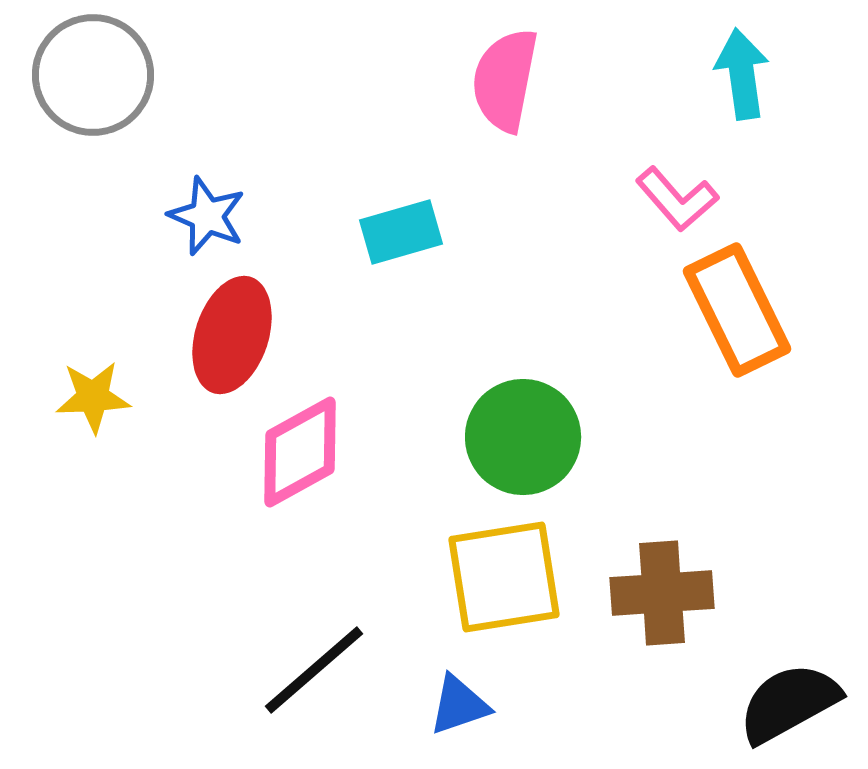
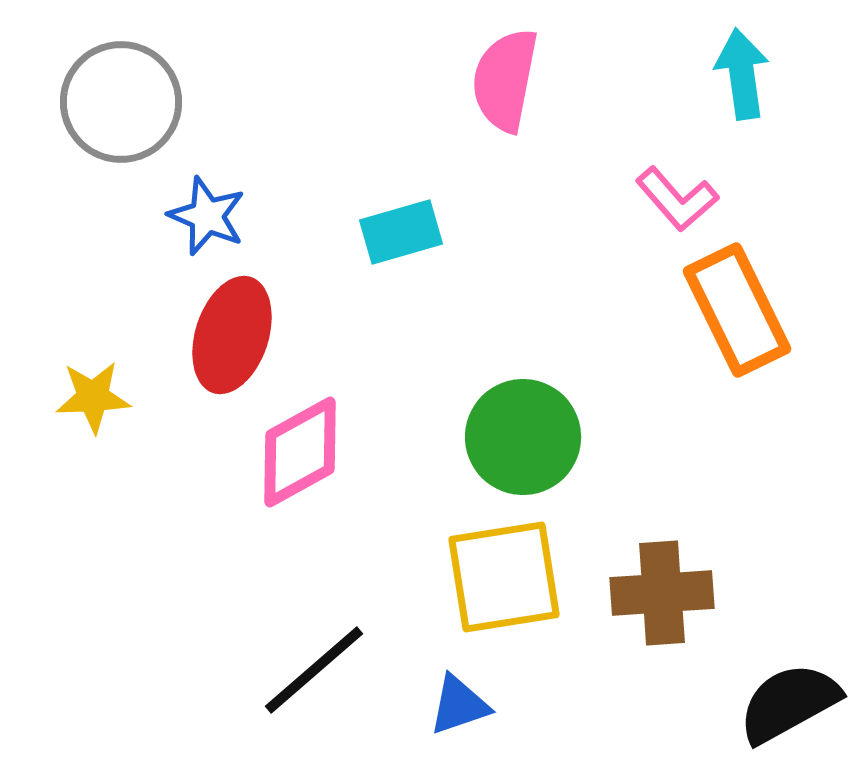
gray circle: moved 28 px right, 27 px down
